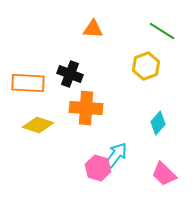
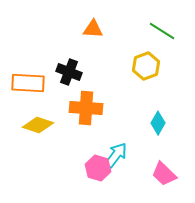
black cross: moved 1 px left, 2 px up
cyan diamond: rotated 10 degrees counterclockwise
